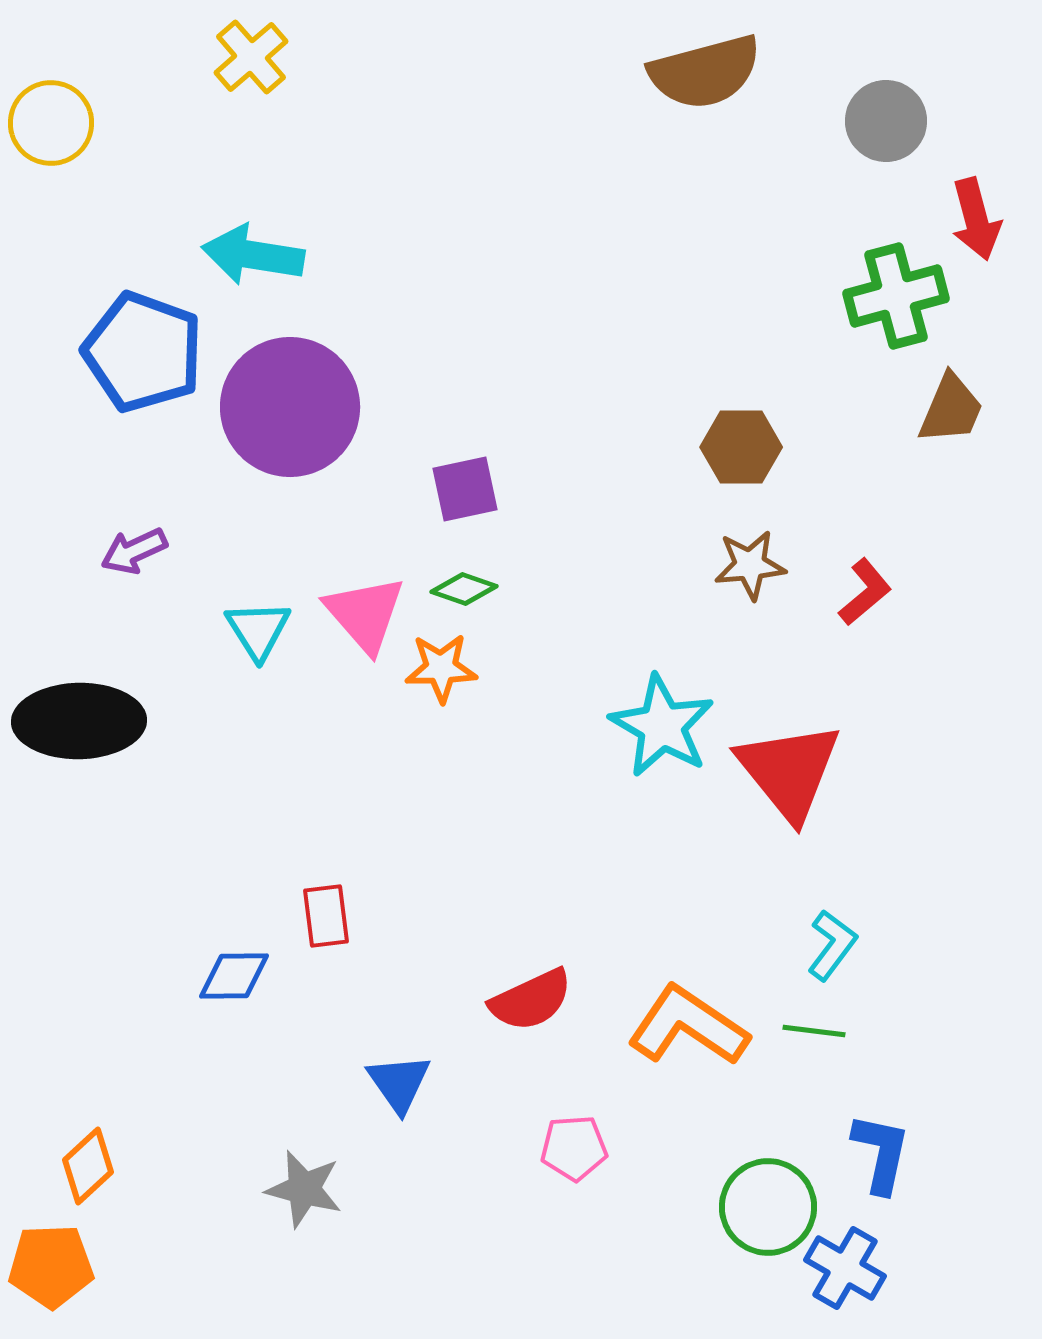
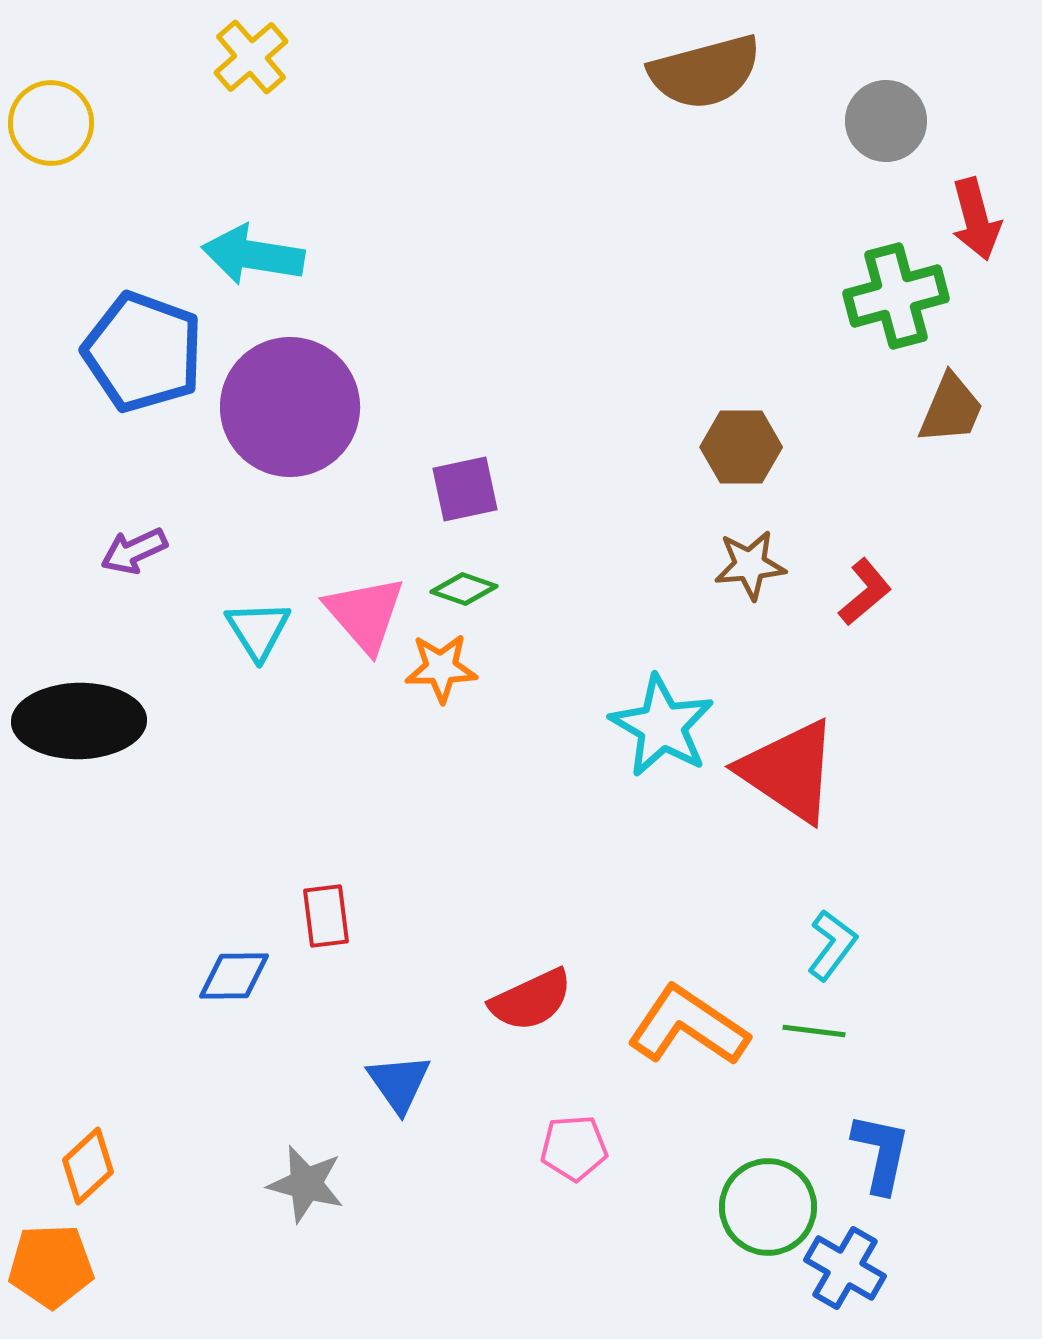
red triangle: rotated 17 degrees counterclockwise
gray star: moved 2 px right, 5 px up
